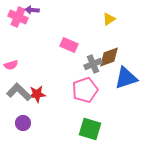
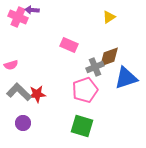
yellow triangle: moved 2 px up
gray cross: moved 2 px right, 3 px down
green square: moved 8 px left, 3 px up
